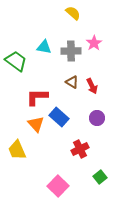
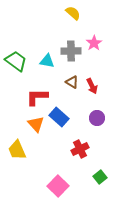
cyan triangle: moved 3 px right, 14 px down
